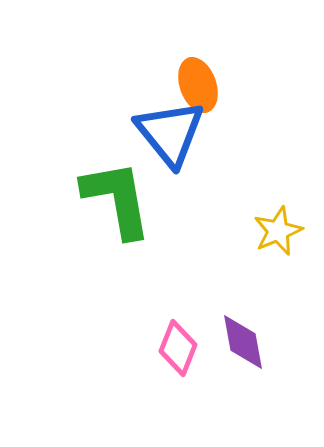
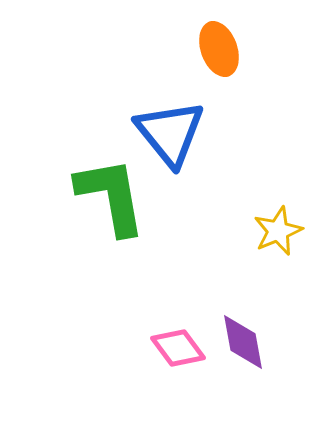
orange ellipse: moved 21 px right, 36 px up
green L-shape: moved 6 px left, 3 px up
pink diamond: rotated 58 degrees counterclockwise
